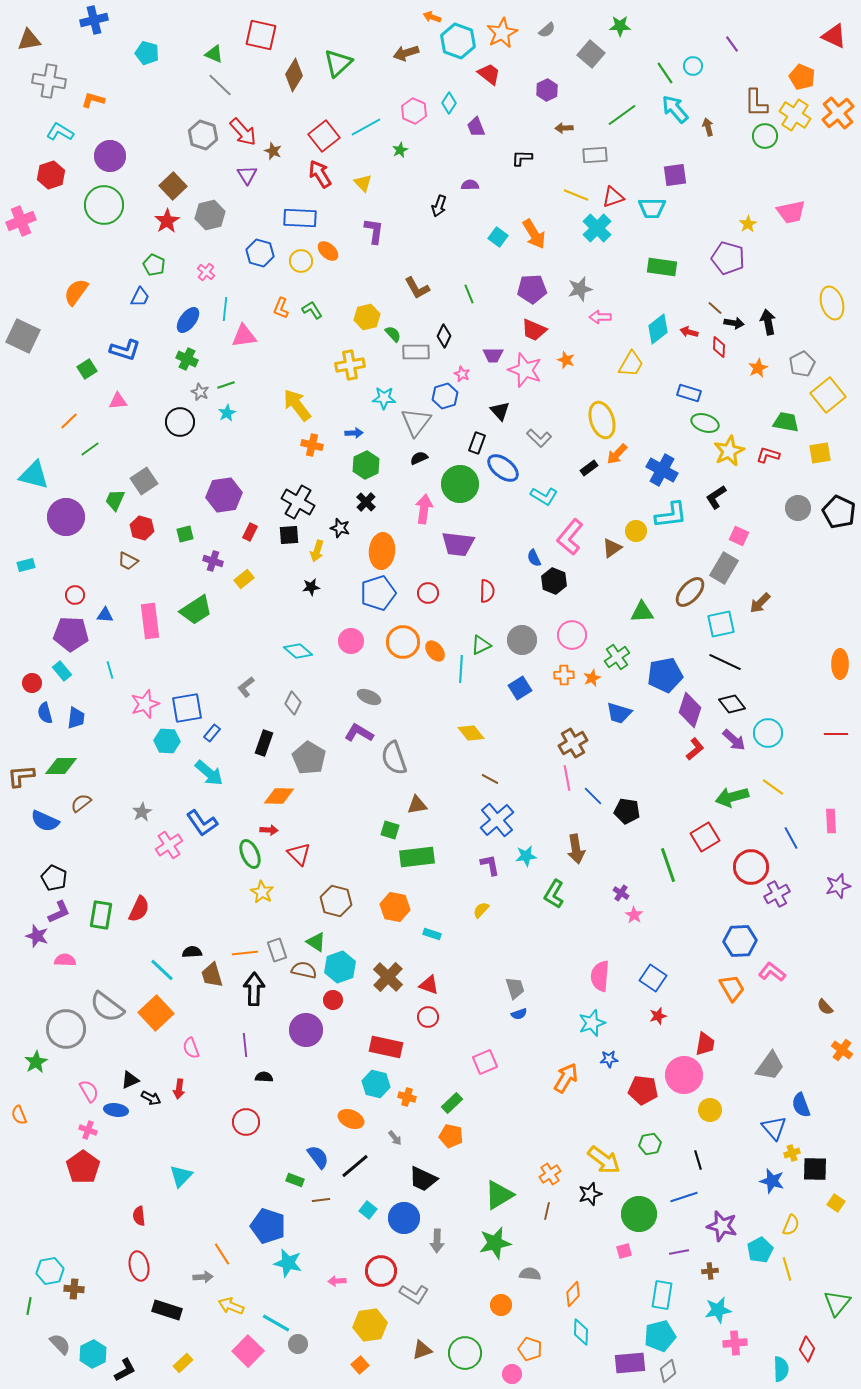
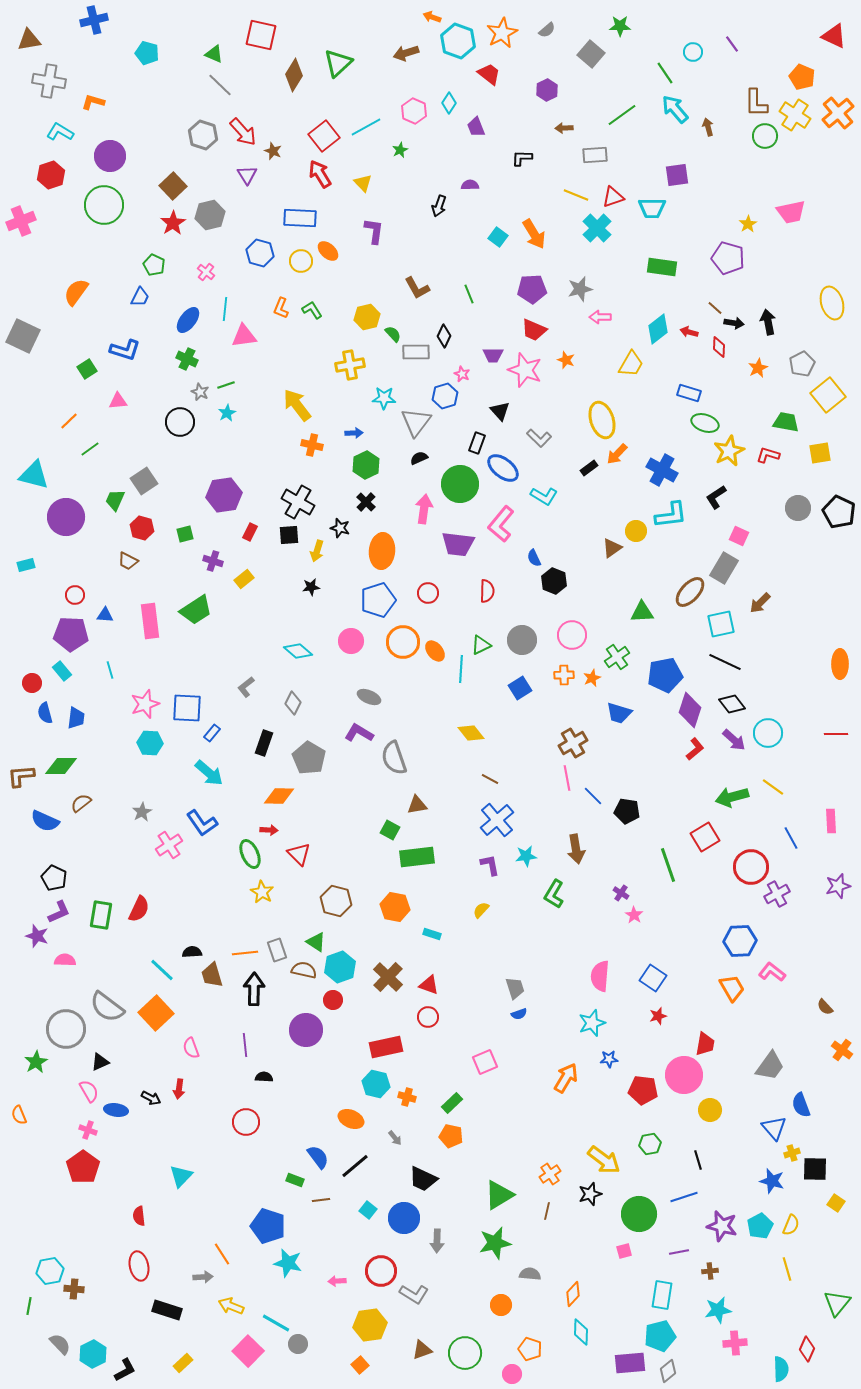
cyan circle at (693, 66): moved 14 px up
orange L-shape at (93, 100): moved 2 px down
purple square at (675, 175): moved 2 px right
red star at (167, 221): moved 6 px right, 2 px down
pink L-shape at (570, 537): moved 69 px left, 13 px up
blue pentagon at (378, 593): moved 7 px down
blue square at (187, 708): rotated 12 degrees clockwise
cyan hexagon at (167, 741): moved 17 px left, 2 px down
green square at (390, 830): rotated 12 degrees clockwise
red rectangle at (386, 1047): rotated 24 degrees counterclockwise
black triangle at (130, 1080): moved 30 px left, 18 px up
cyan pentagon at (760, 1250): moved 24 px up
